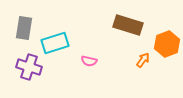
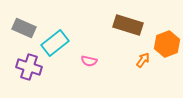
gray rectangle: rotated 75 degrees counterclockwise
cyan rectangle: rotated 20 degrees counterclockwise
